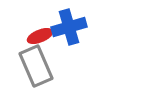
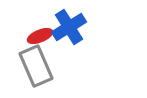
blue cross: rotated 16 degrees counterclockwise
